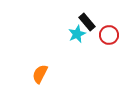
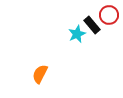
black rectangle: moved 5 px right, 3 px down
red circle: moved 20 px up
